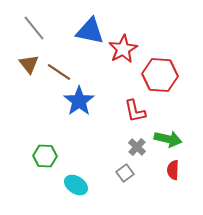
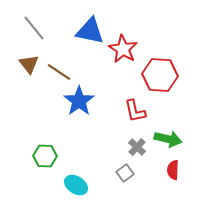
red star: rotated 12 degrees counterclockwise
